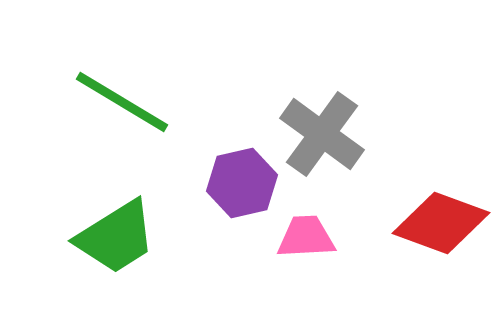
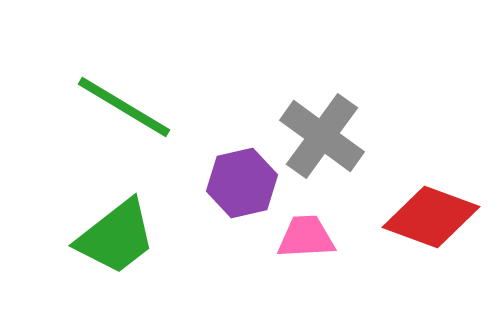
green line: moved 2 px right, 5 px down
gray cross: moved 2 px down
red diamond: moved 10 px left, 6 px up
green trapezoid: rotated 6 degrees counterclockwise
